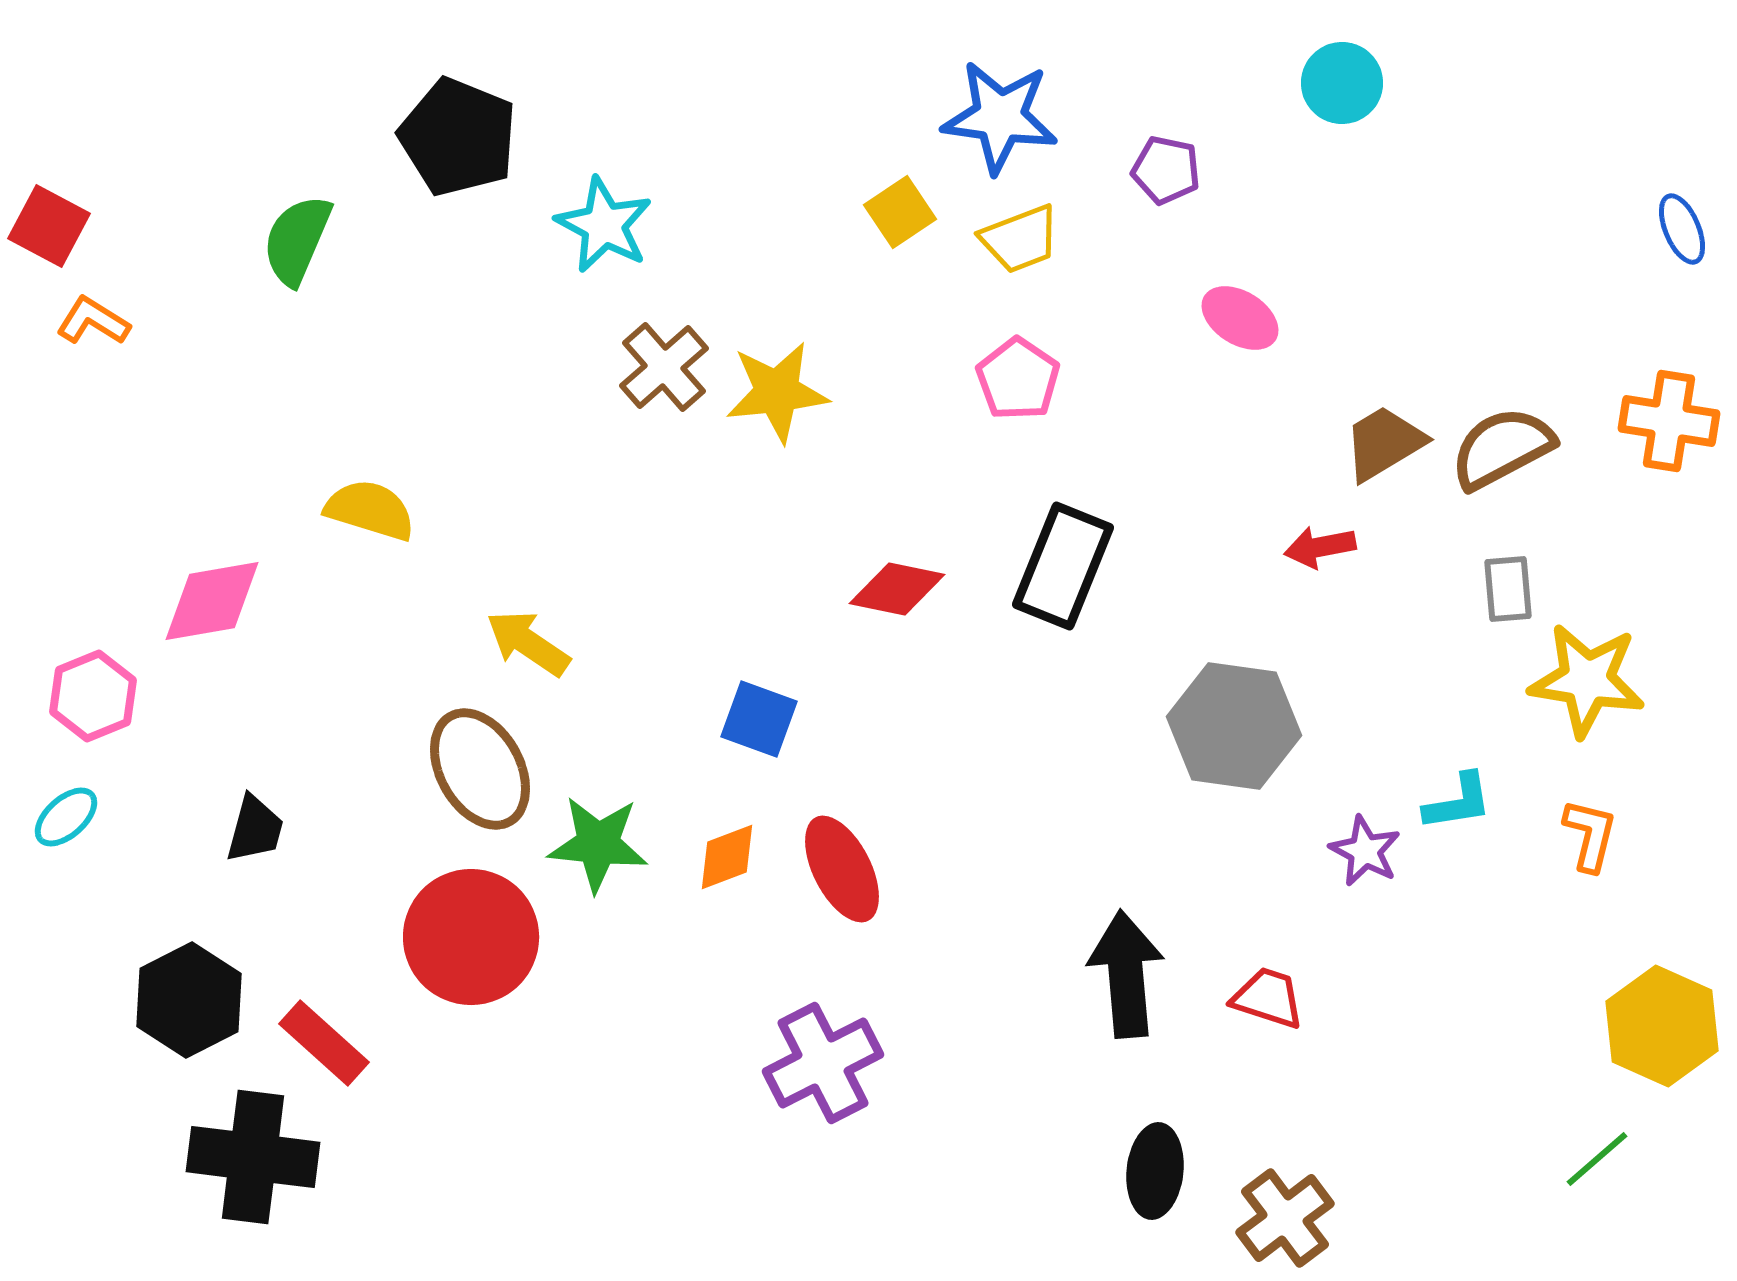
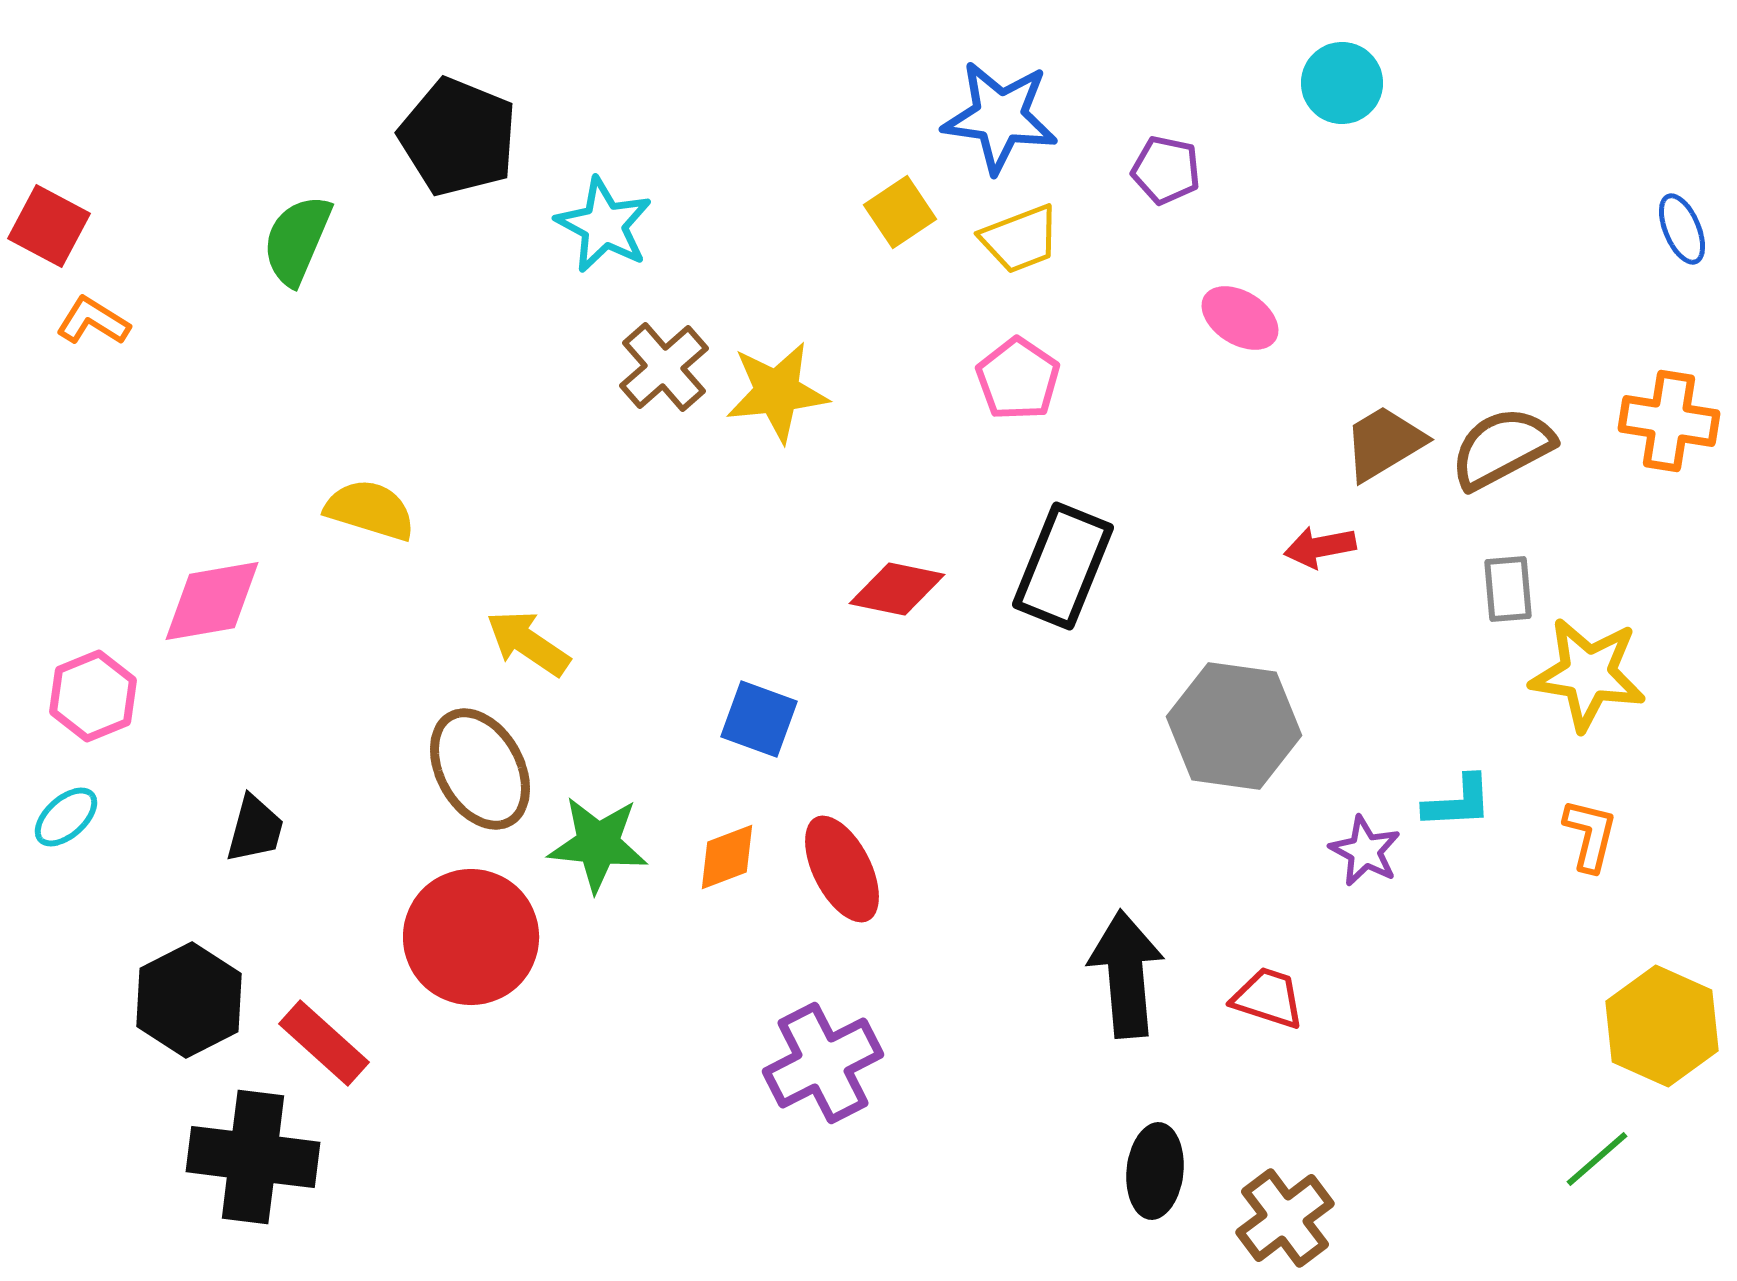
yellow star at (1587, 680): moved 1 px right, 6 px up
cyan L-shape at (1458, 802): rotated 6 degrees clockwise
